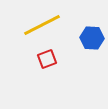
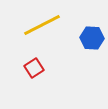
red square: moved 13 px left, 9 px down; rotated 12 degrees counterclockwise
